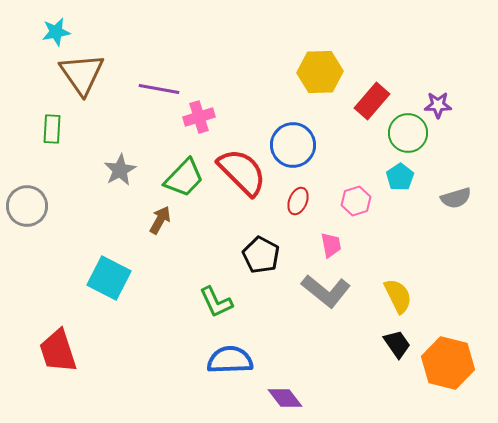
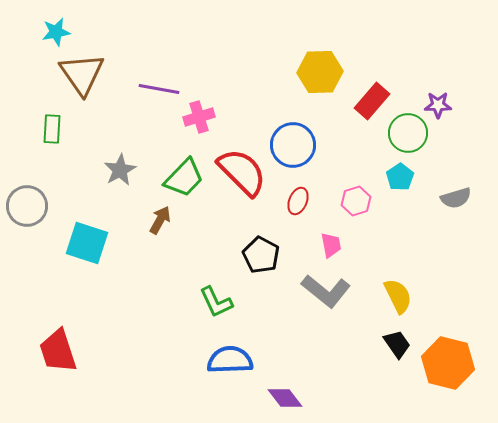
cyan square: moved 22 px left, 35 px up; rotated 9 degrees counterclockwise
